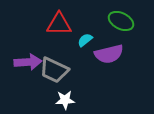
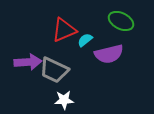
red triangle: moved 5 px right, 6 px down; rotated 24 degrees counterclockwise
white star: moved 1 px left
